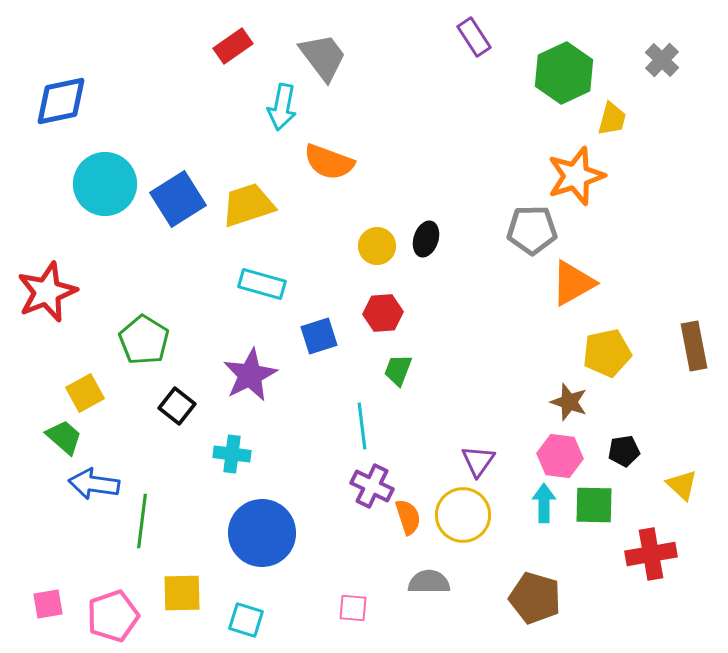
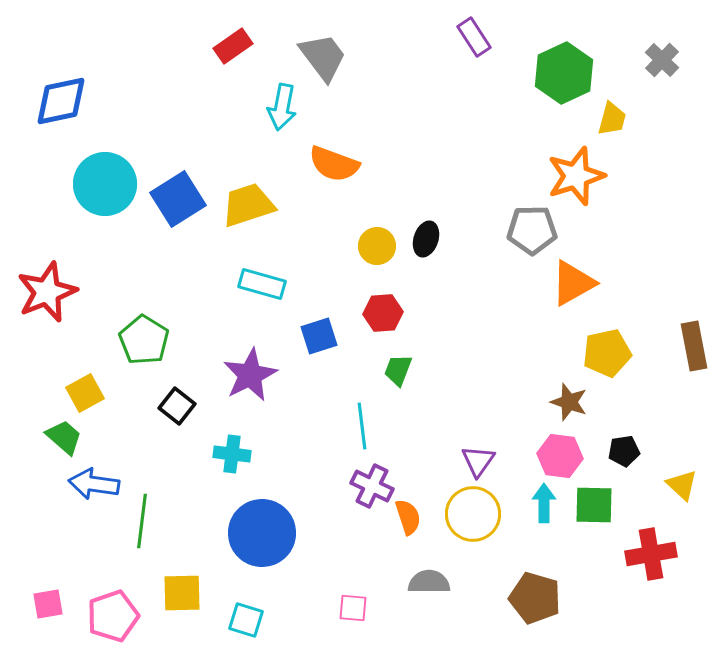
orange semicircle at (329, 162): moved 5 px right, 2 px down
yellow circle at (463, 515): moved 10 px right, 1 px up
